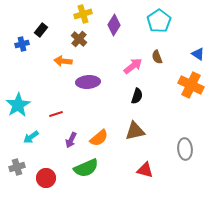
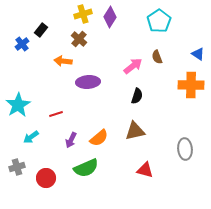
purple diamond: moved 4 px left, 8 px up
blue cross: rotated 24 degrees counterclockwise
orange cross: rotated 25 degrees counterclockwise
